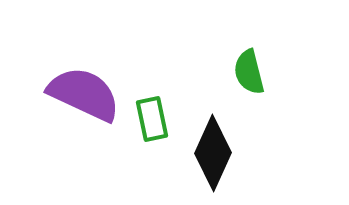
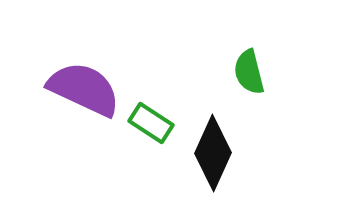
purple semicircle: moved 5 px up
green rectangle: moved 1 px left, 4 px down; rotated 45 degrees counterclockwise
